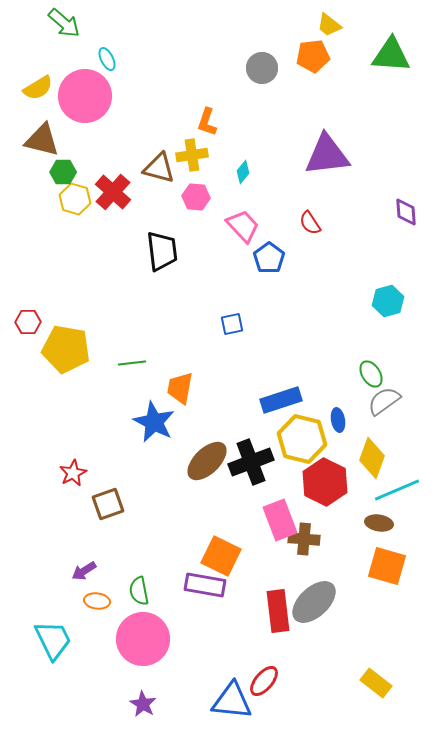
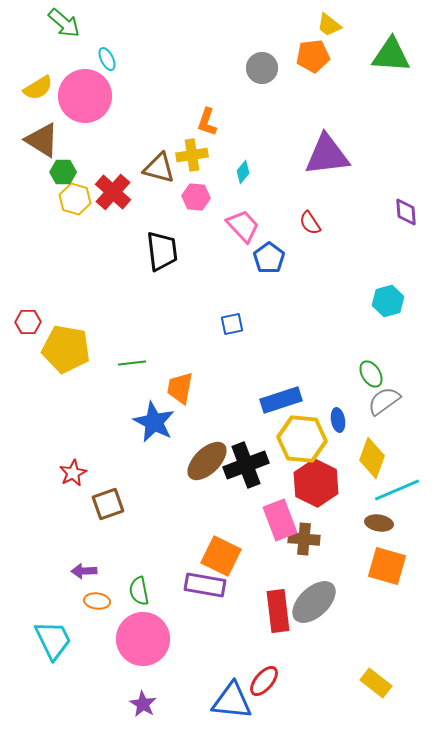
brown triangle at (42, 140): rotated 18 degrees clockwise
yellow hexagon at (302, 439): rotated 9 degrees counterclockwise
black cross at (251, 462): moved 5 px left, 3 px down
red hexagon at (325, 482): moved 9 px left, 1 px down
purple arrow at (84, 571): rotated 30 degrees clockwise
